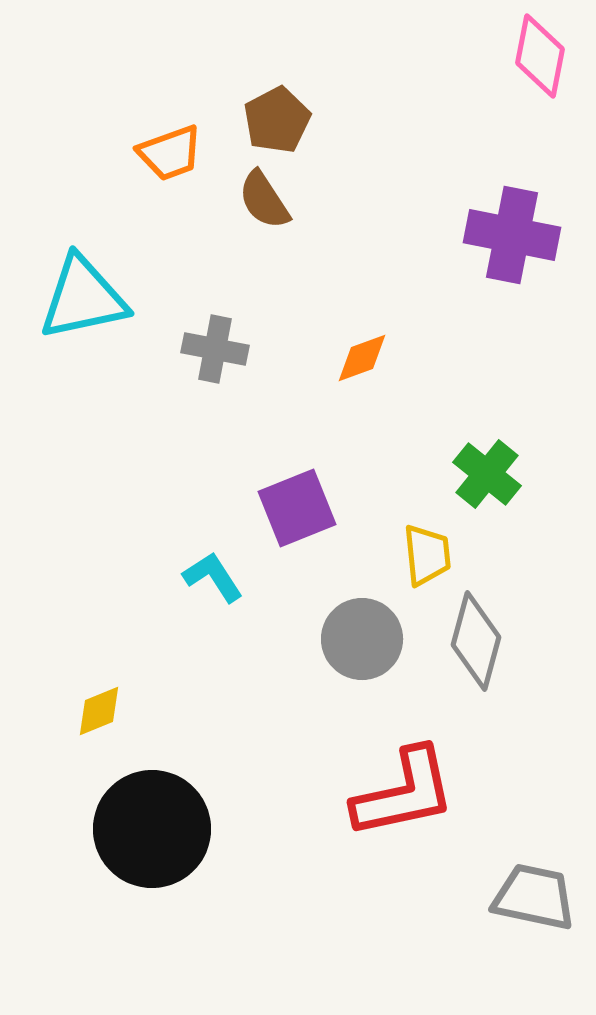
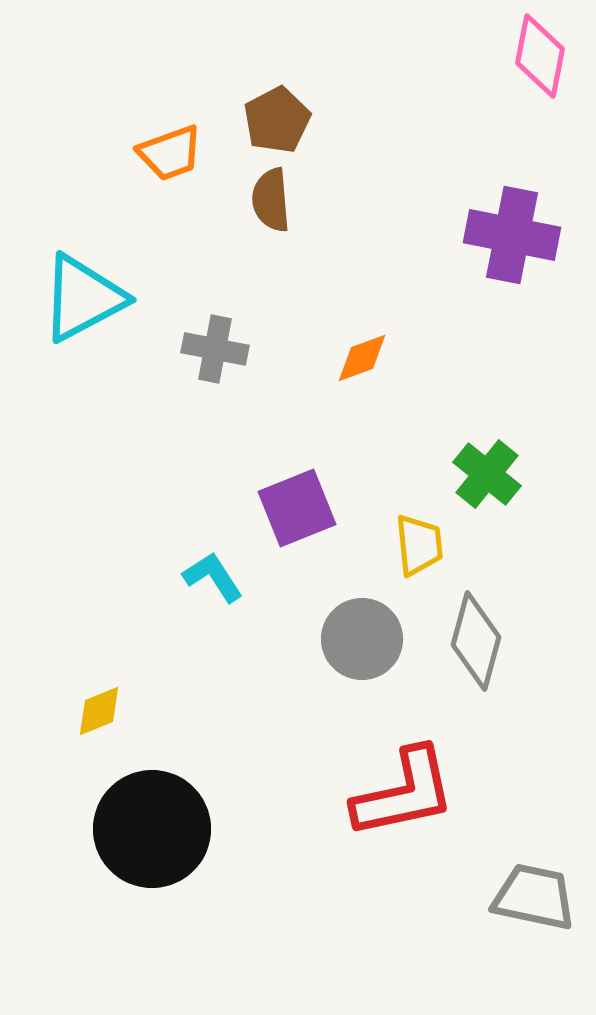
brown semicircle: moved 7 px right; rotated 28 degrees clockwise
cyan triangle: rotated 16 degrees counterclockwise
yellow trapezoid: moved 8 px left, 10 px up
